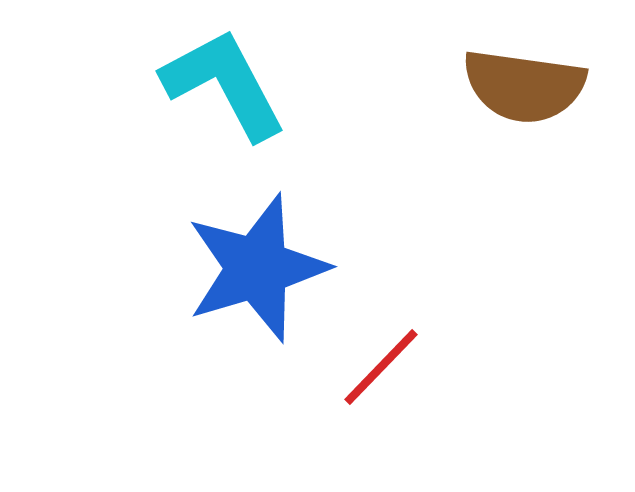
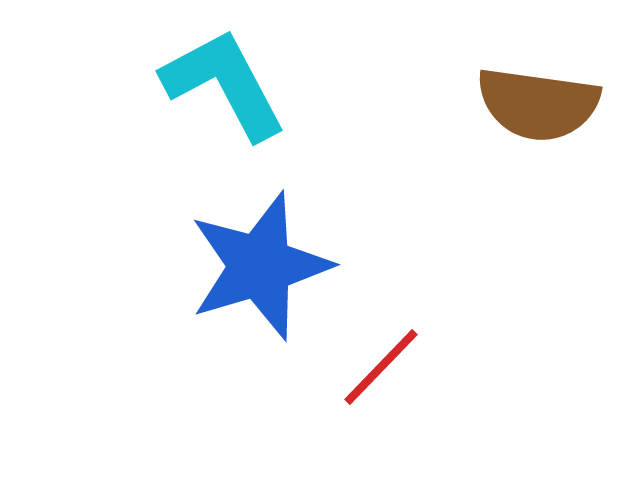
brown semicircle: moved 14 px right, 18 px down
blue star: moved 3 px right, 2 px up
